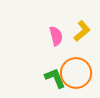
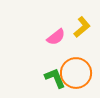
yellow L-shape: moved 4 px up
pink semicircle: moved 1 px down; rotated 66 degrees clockwise
